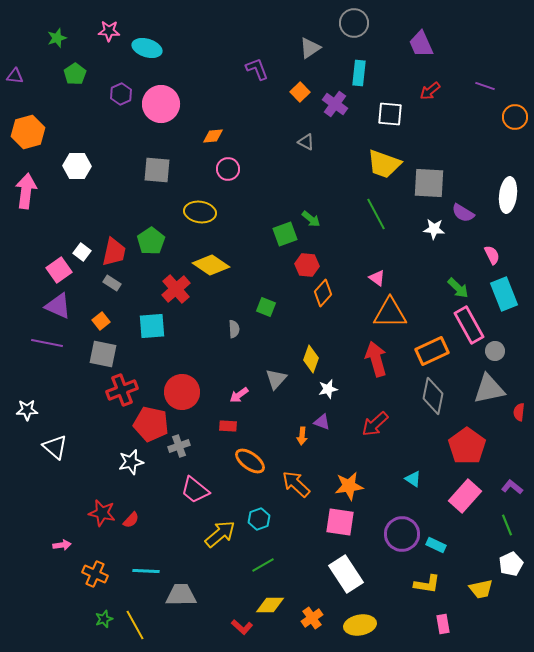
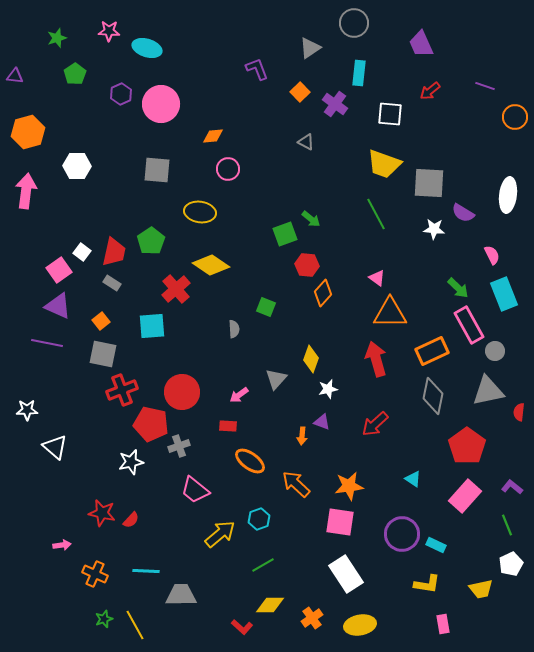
gray triangle at (489, 389): moved 1 px left, 2 px down
